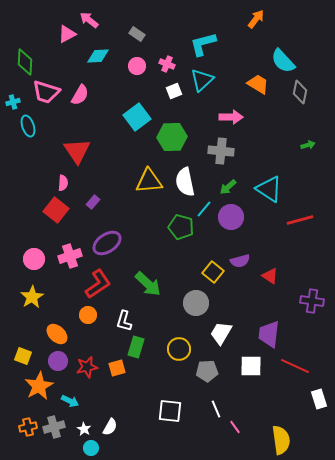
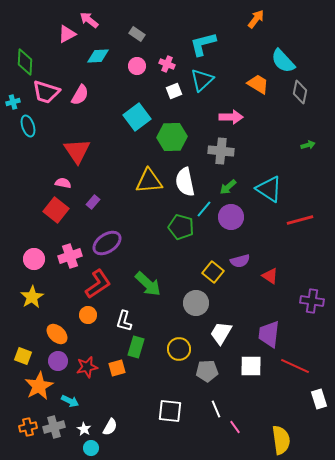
pink semicircle at (63, 183): rotated 84 degrees counterclockwise
